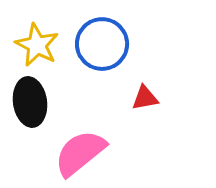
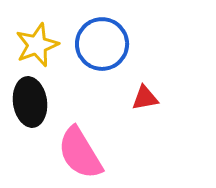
yellow star: rotated 24 degrees clockwise
pink semicircle: rotated 82 degrees counterclockwise
